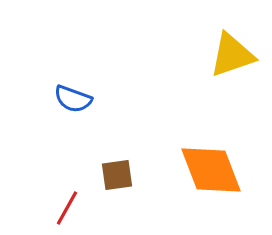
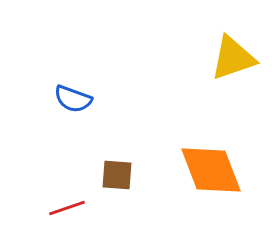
yellow triangle: moved 1 px right, 3 px down
brown square: rotated 12 degrees clockwise
red line: rotated 42 degrees clockwise
